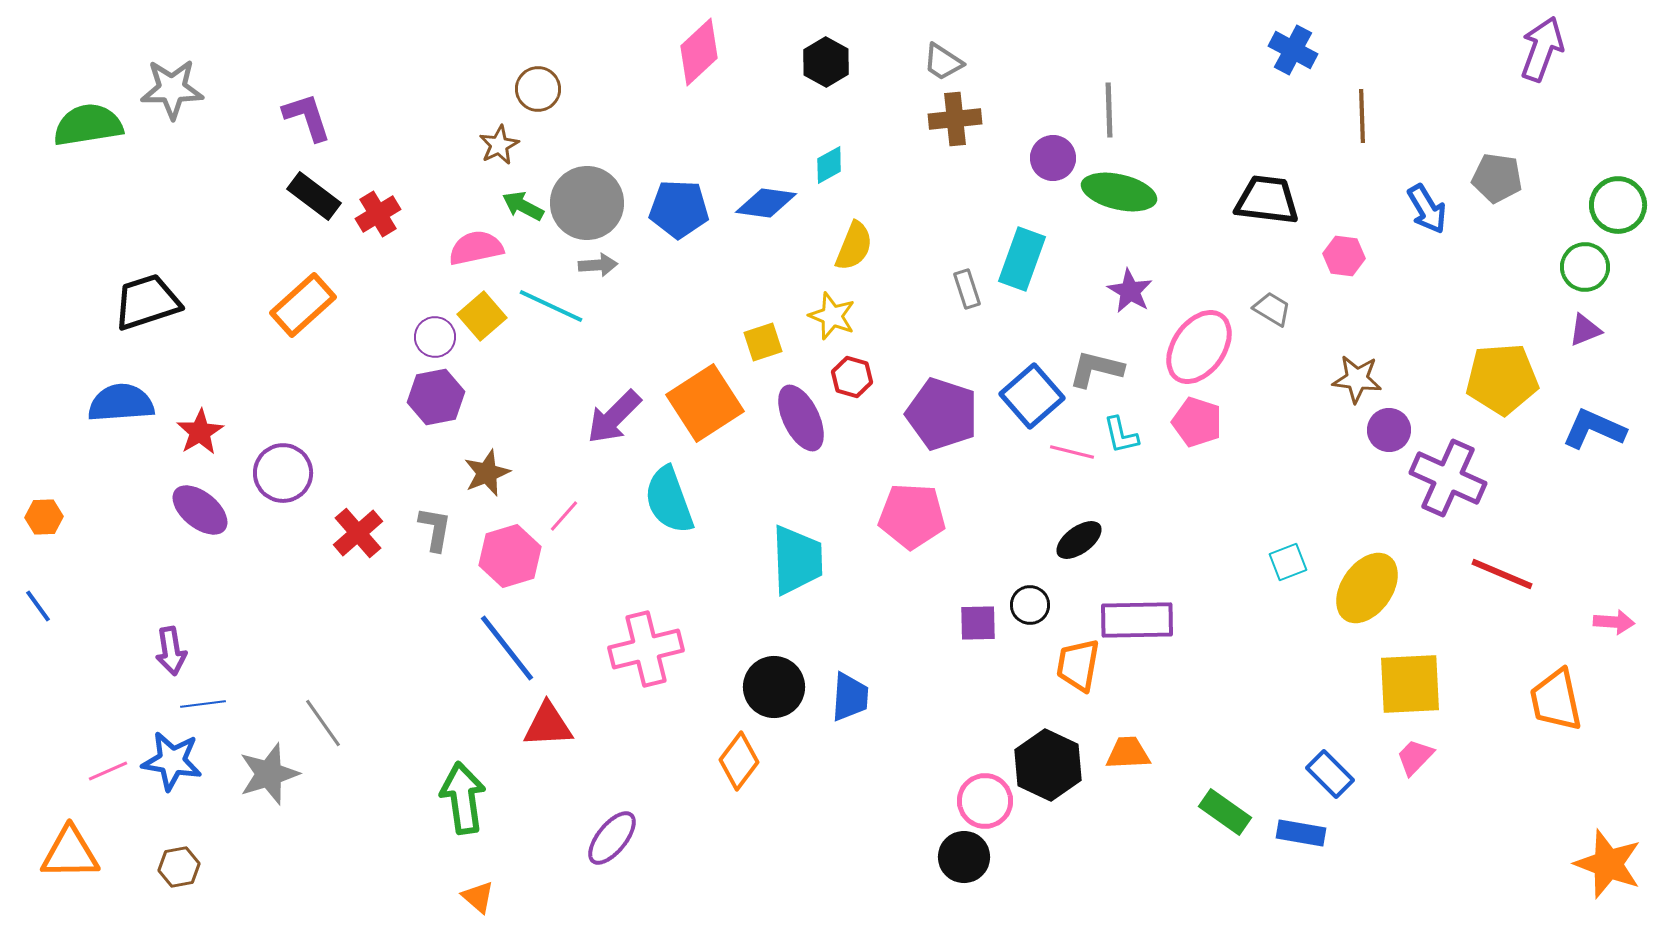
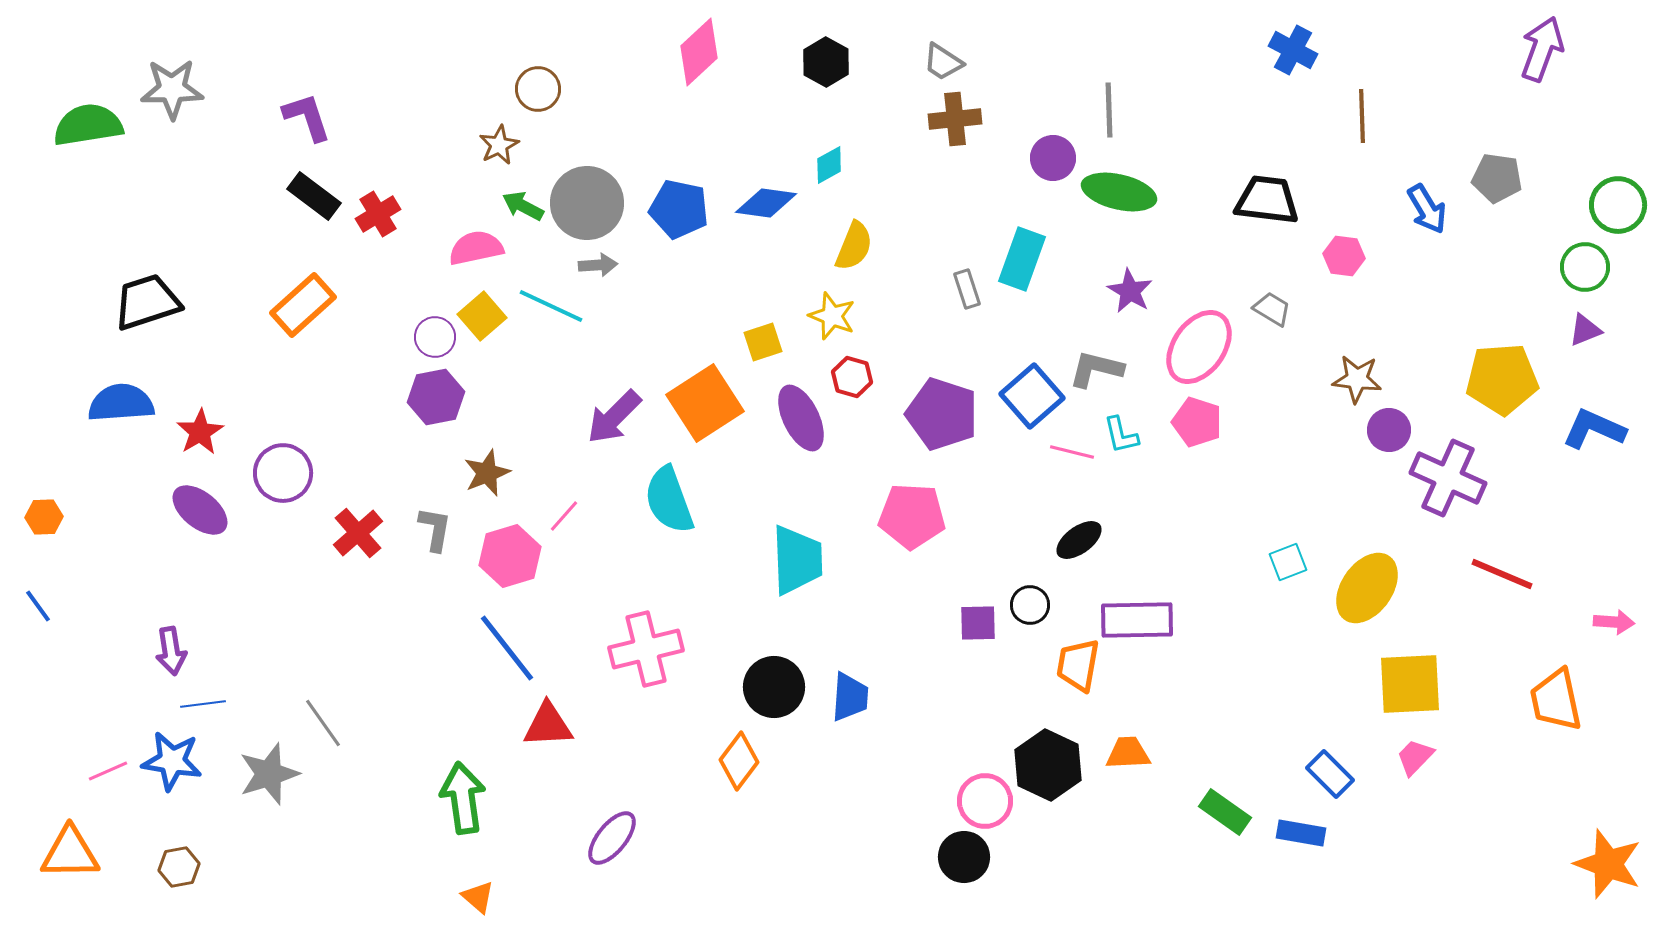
blue pentagon at (679, 209): rotated 10 degrees clockwise
